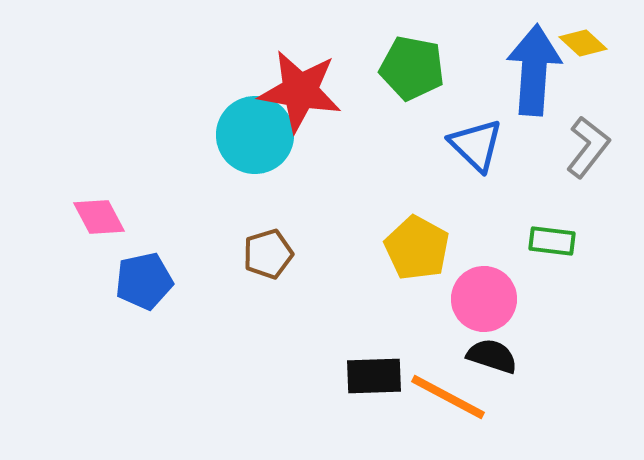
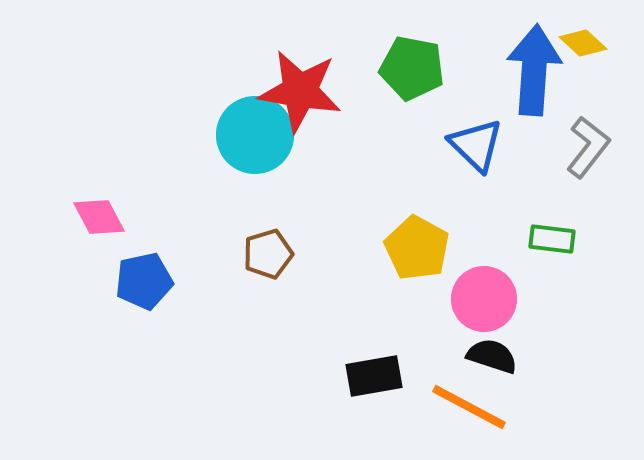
green rectangle: moved 2 px up
black rectangle: rotated 8 degrees counterclockwise
orange line: moved 21 px right, 10 px down
